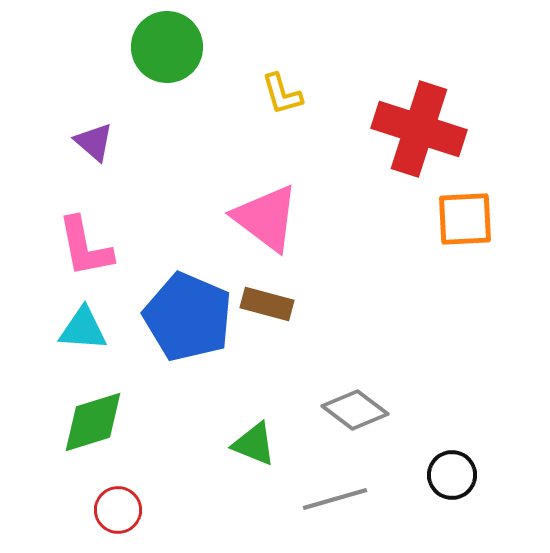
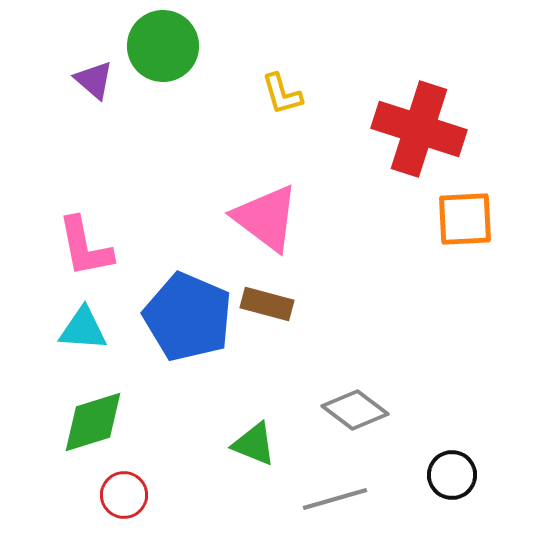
green circle: moved 4 px left, 1 px up
purple triangle: moved 62 px up
red circle: moved 6 px right, 15 px up
